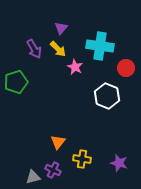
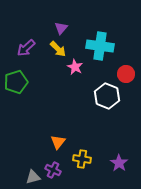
purple arrow: moved 8 px left, 1 px up; rotated 78 degrees clockwise
red circle: moved 6 px down
purple star: rotated 18 degrees clockwise
